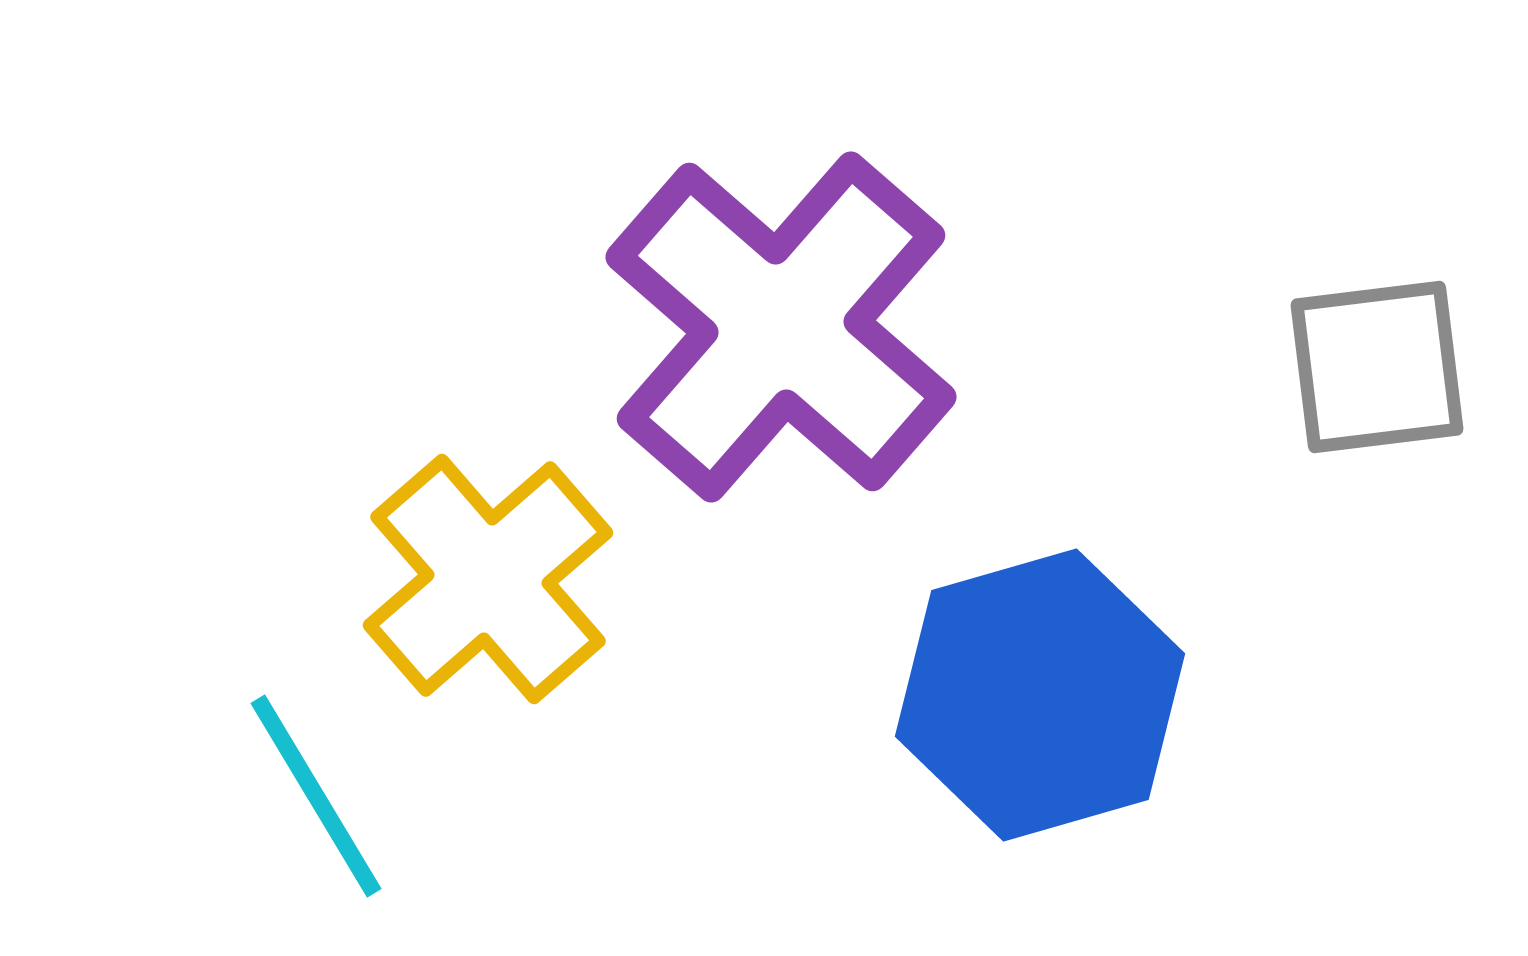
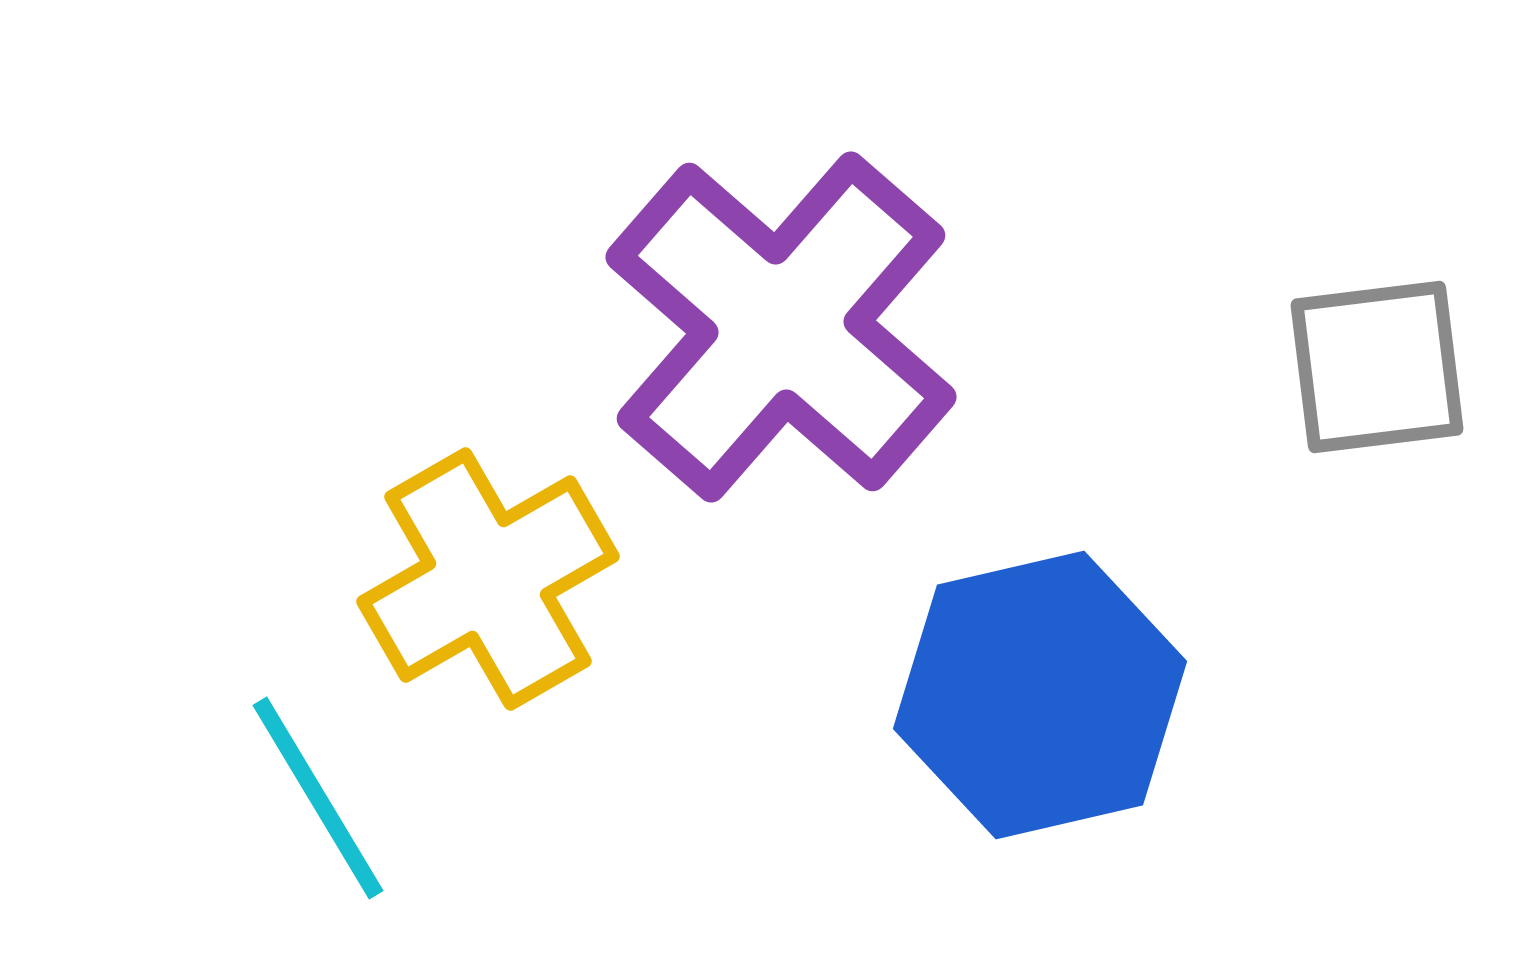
yellow cross: rotated 11 degrees clockwise
blue hexagon: rotated 3 degrees clockwise
cyan line: moved 2 px right, 2 px down
